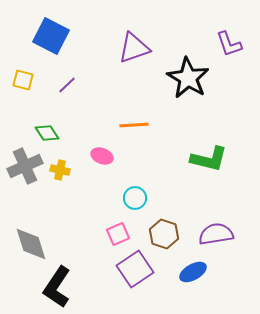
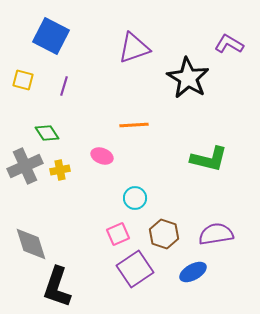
purple L-shape: rotated 140 degrees clockwise
purple line: moved 3 px left, 1 px down; rotated 30 degrees counterclockwise
yellow cross: rotated 24 degrees counterclockwise
black L-shape: rotated 15 degrees counterclockwise
